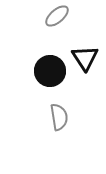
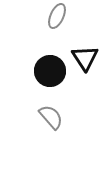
gray ellipse: rotated 25 degrees counterclockwise
gray semicircle: moved 8 px left; rotated 32 degrees counterclockwise
